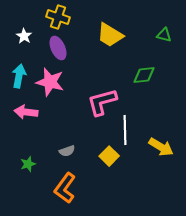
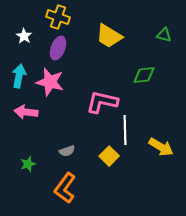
yellow trapezoid: moved 1 px left, 1 px down
purple ellipse: rotated 45 degrees clockwise
pink L-shape: rotated 28 degrees clockwise
